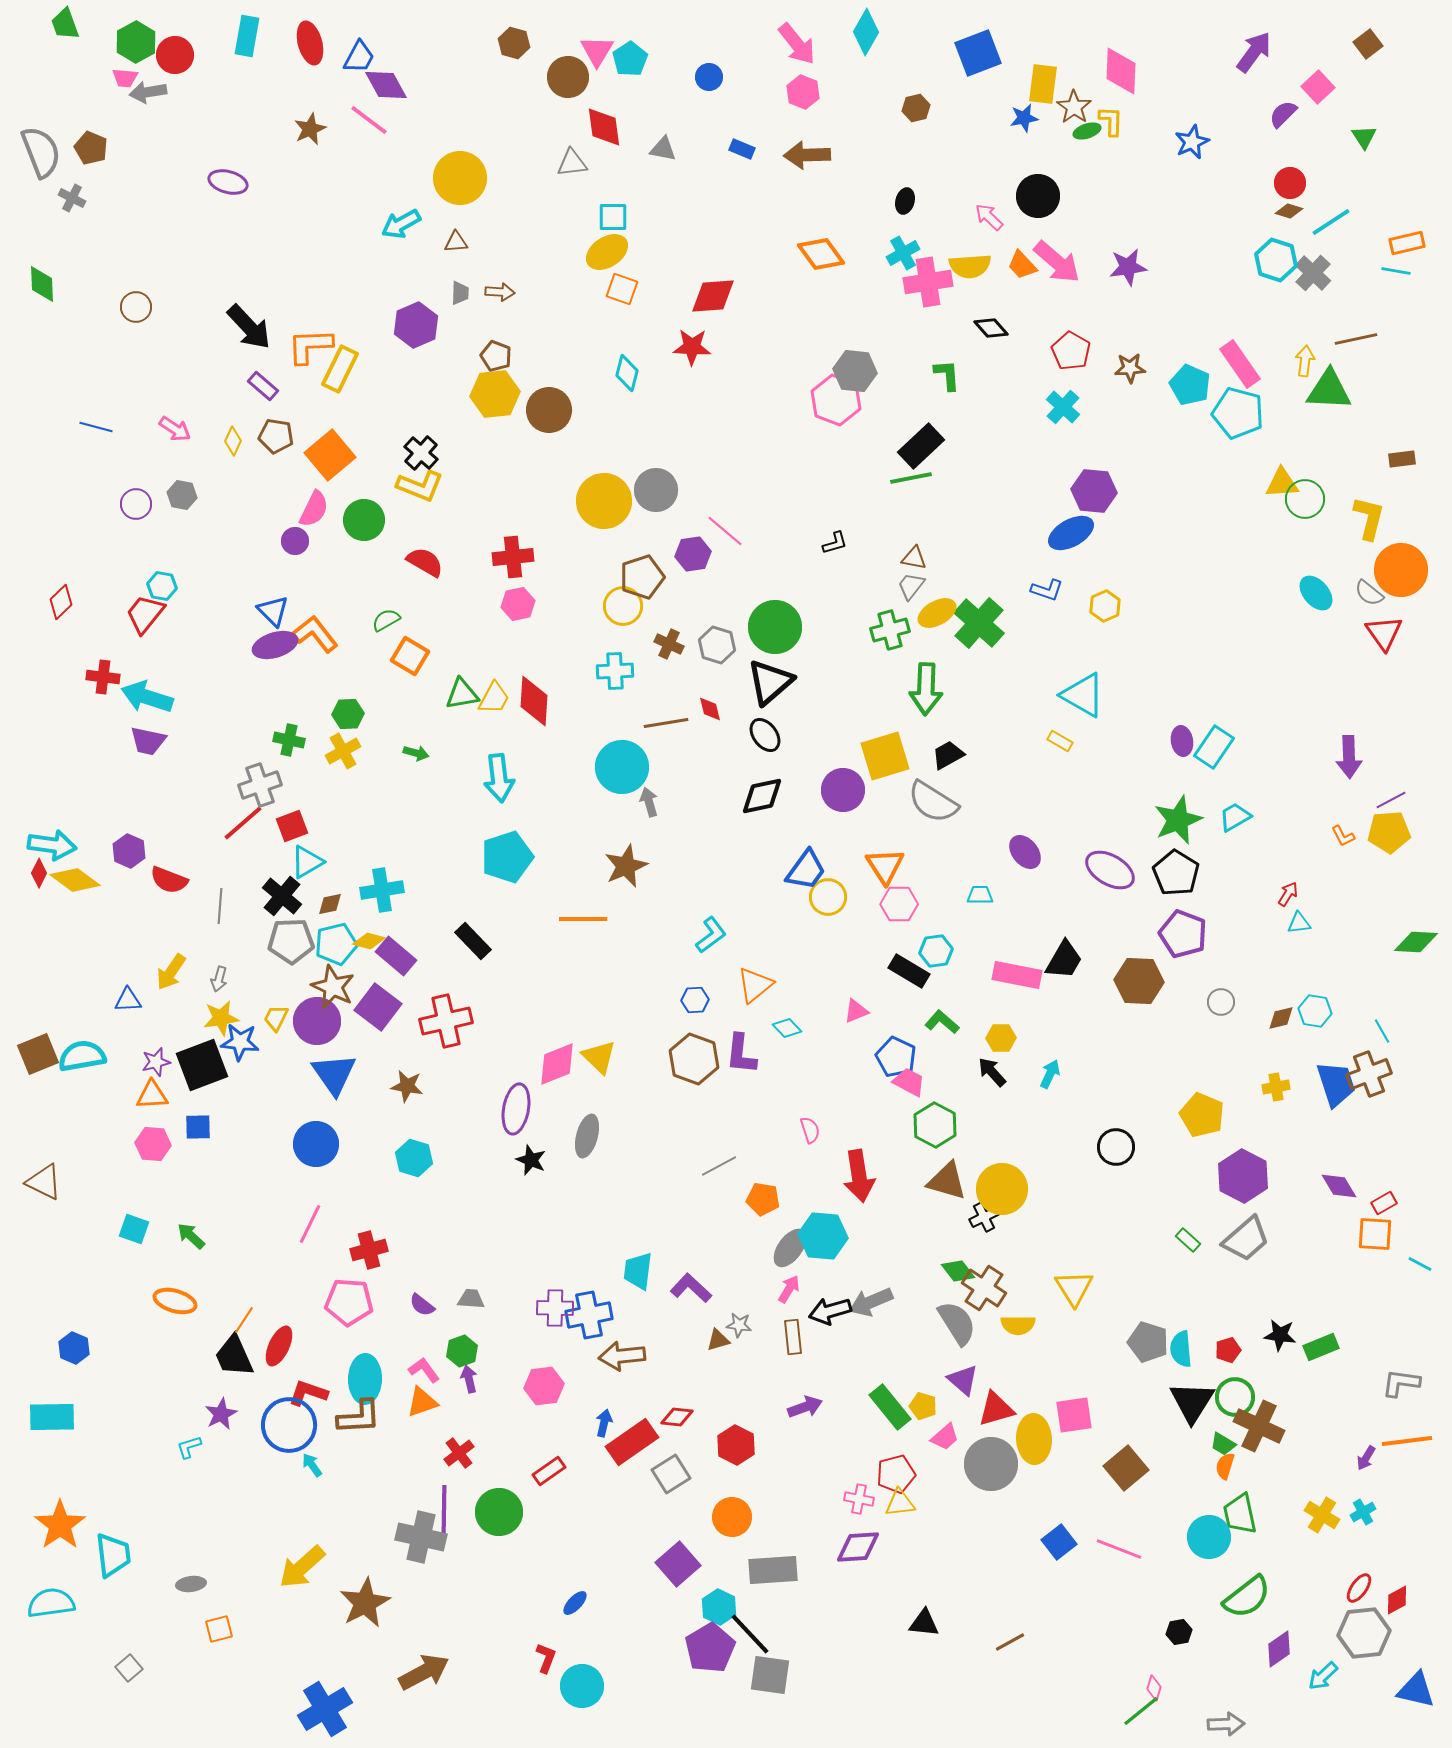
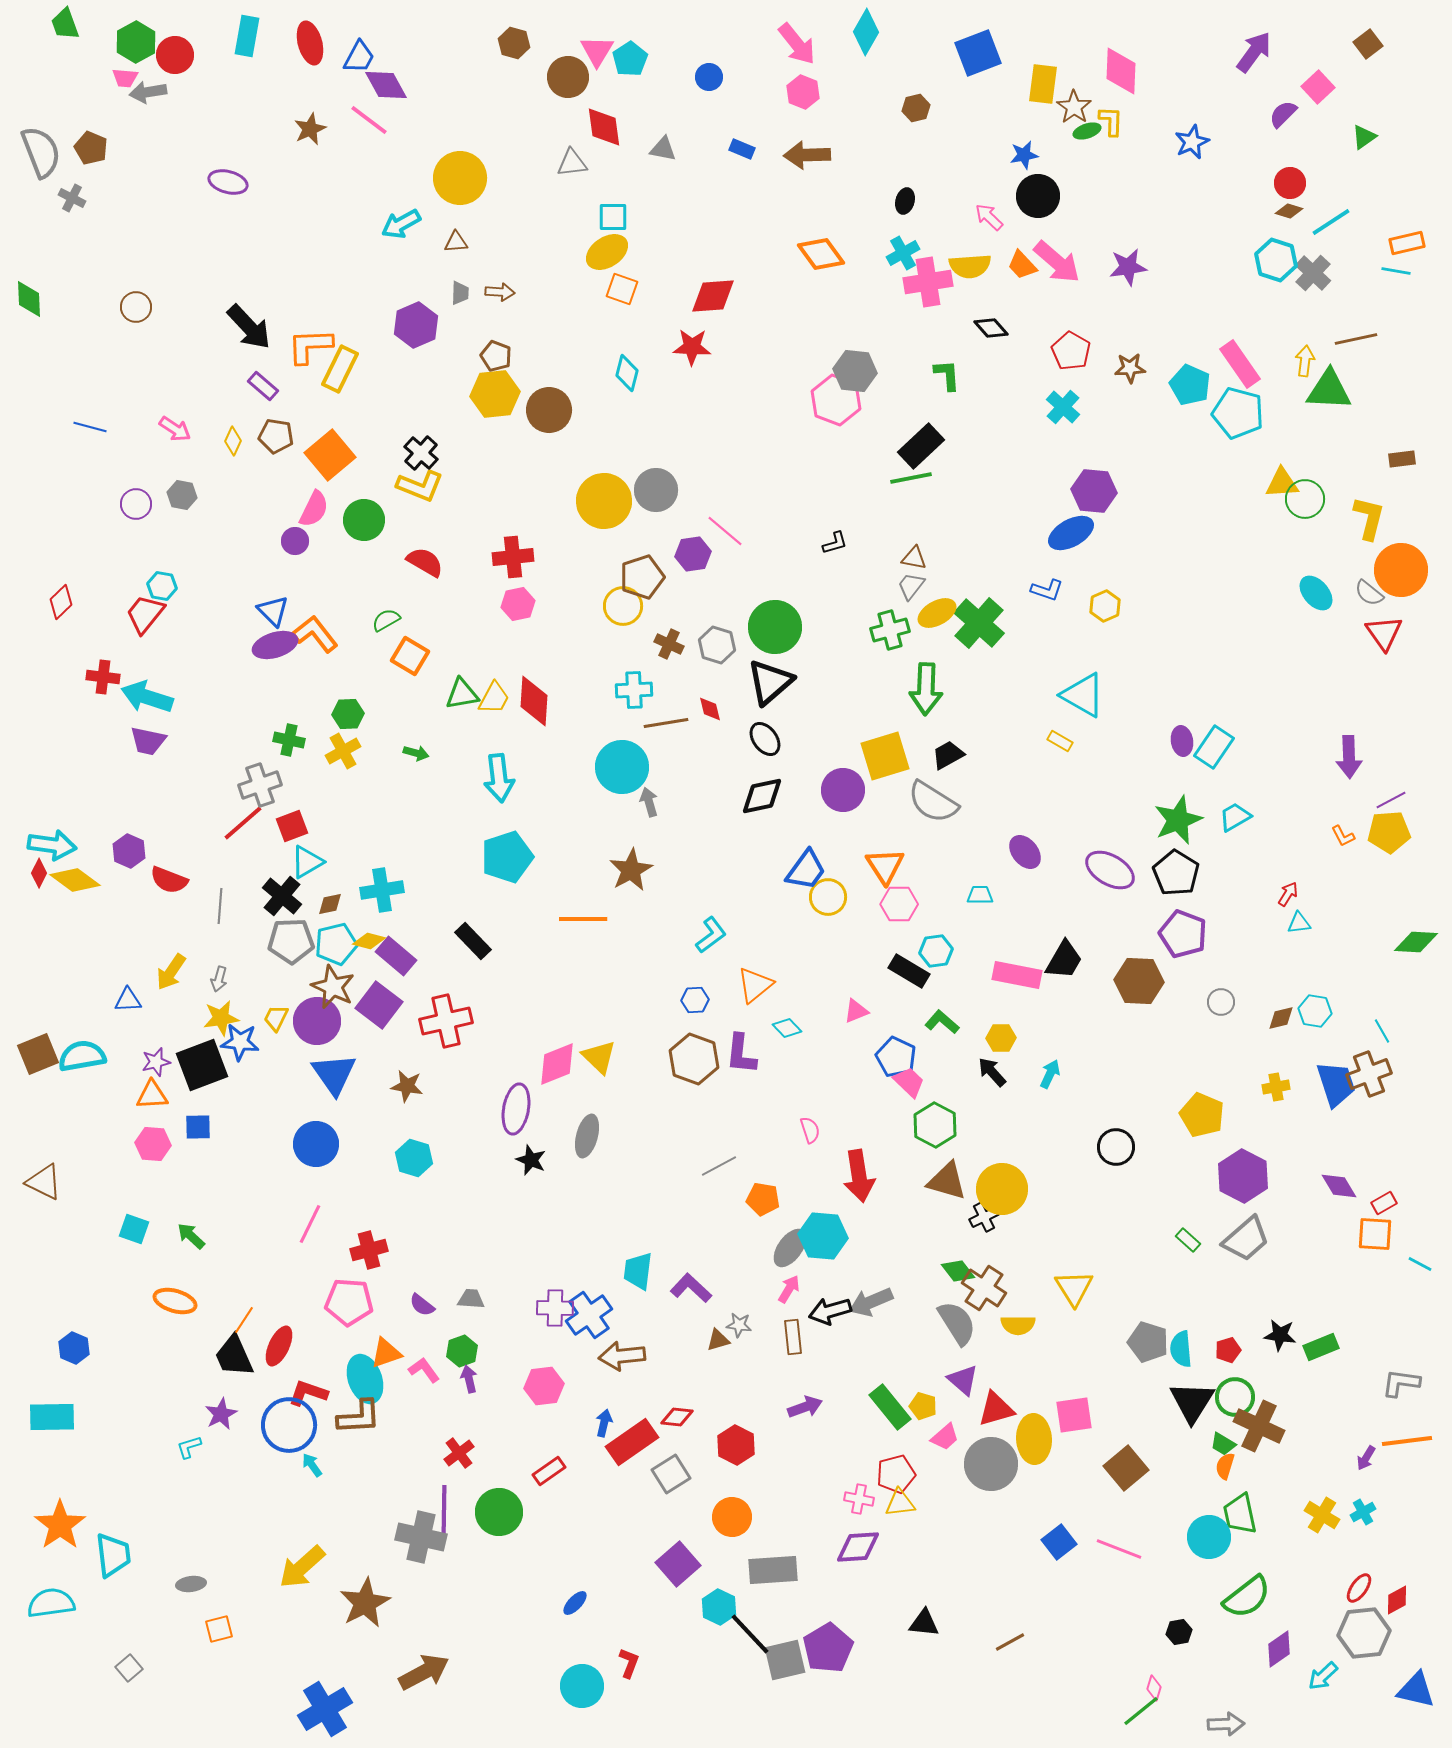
blue star at (1024, 118): moved 37 px down
green triangle at (1364, 137): rotated 28 degrees clockwise
green diamond at (42, 284): moved 13 px left, 15 px down
blue line at (96, 427): moved 6 px left
cyan cross at (615, 671): moved 19 px right, 19 px down
black ellipse at (765, 735): moved 4 px down
brown star at (626, 866): moved 5 px right, 4 px down; rotated 6 degrees counterclockwise
purple square at (378, 1007): moved 1 px right, 2 px up
pink trapezoid at (909, 1082): rotated 16 degrees clockwise
blue cross at (589, 1315): rotated 24 degrees counterclockwise
cyan ellipse at (365, 1379): rotated 21 degrees counterclockwise
orange triangle at (422, 1402): moved 36 px left, 49 px up
purple pentagon at (710, 1648): moved 118 px right
red L-shape at (546, 1658): moved 83 px right, 5 px down
gray square at (770, 1675): moved 15 px right, 15 px up; rotated 21 degrees counterclockwise
